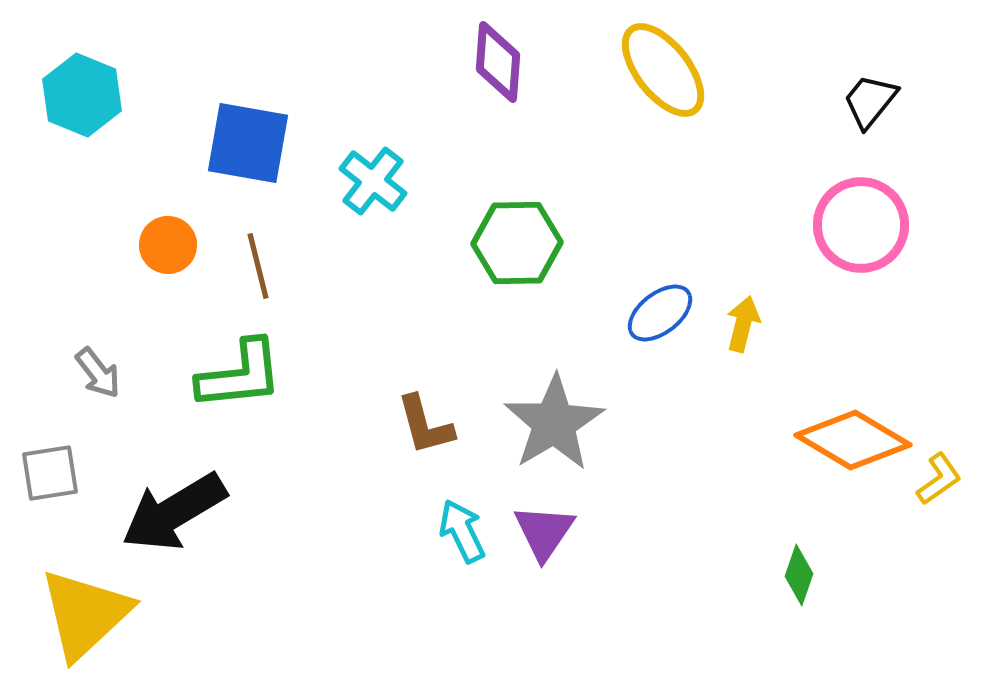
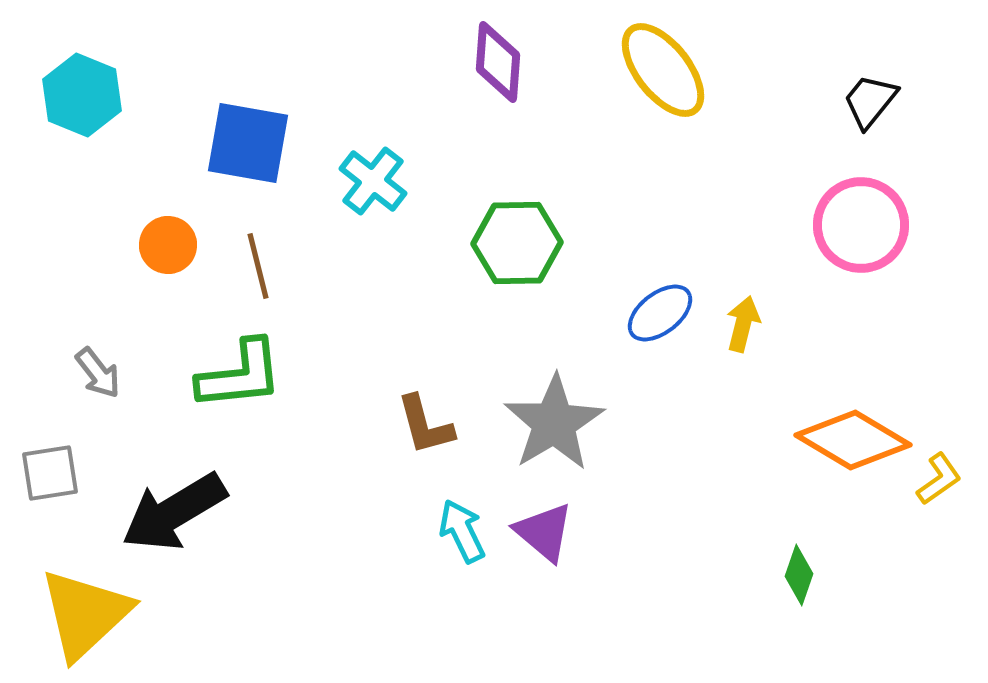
purple triangle: rotated 24 degrees counterclockwise
